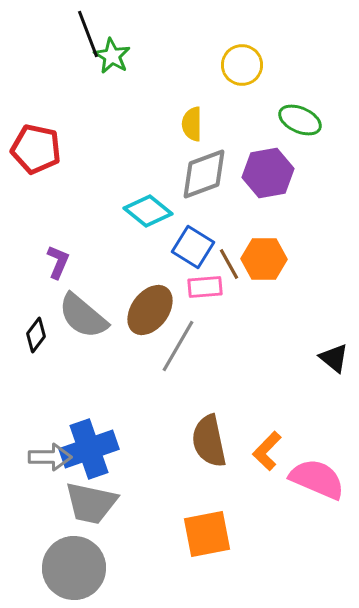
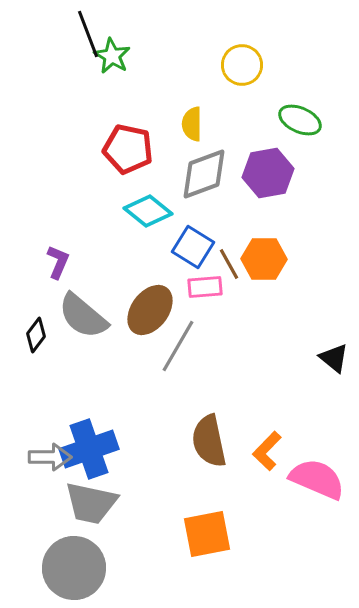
red pentagon: moved 92 px right
